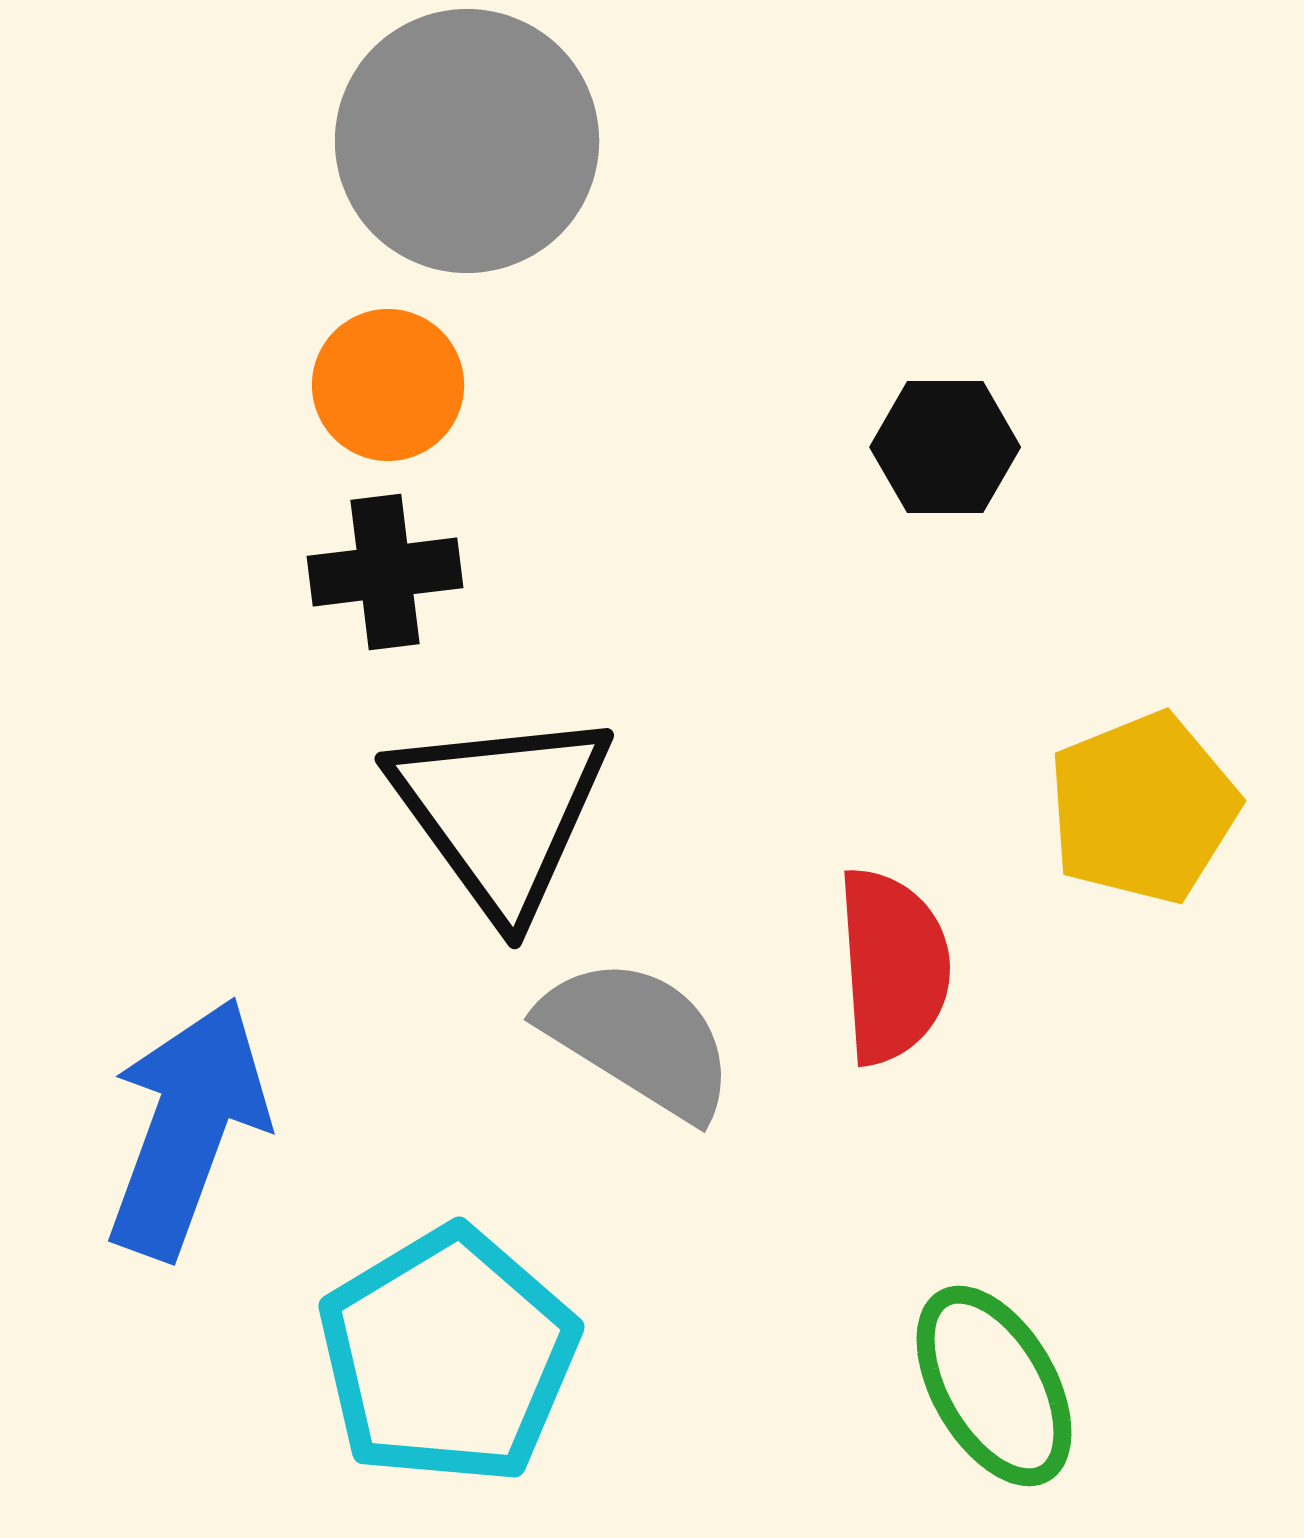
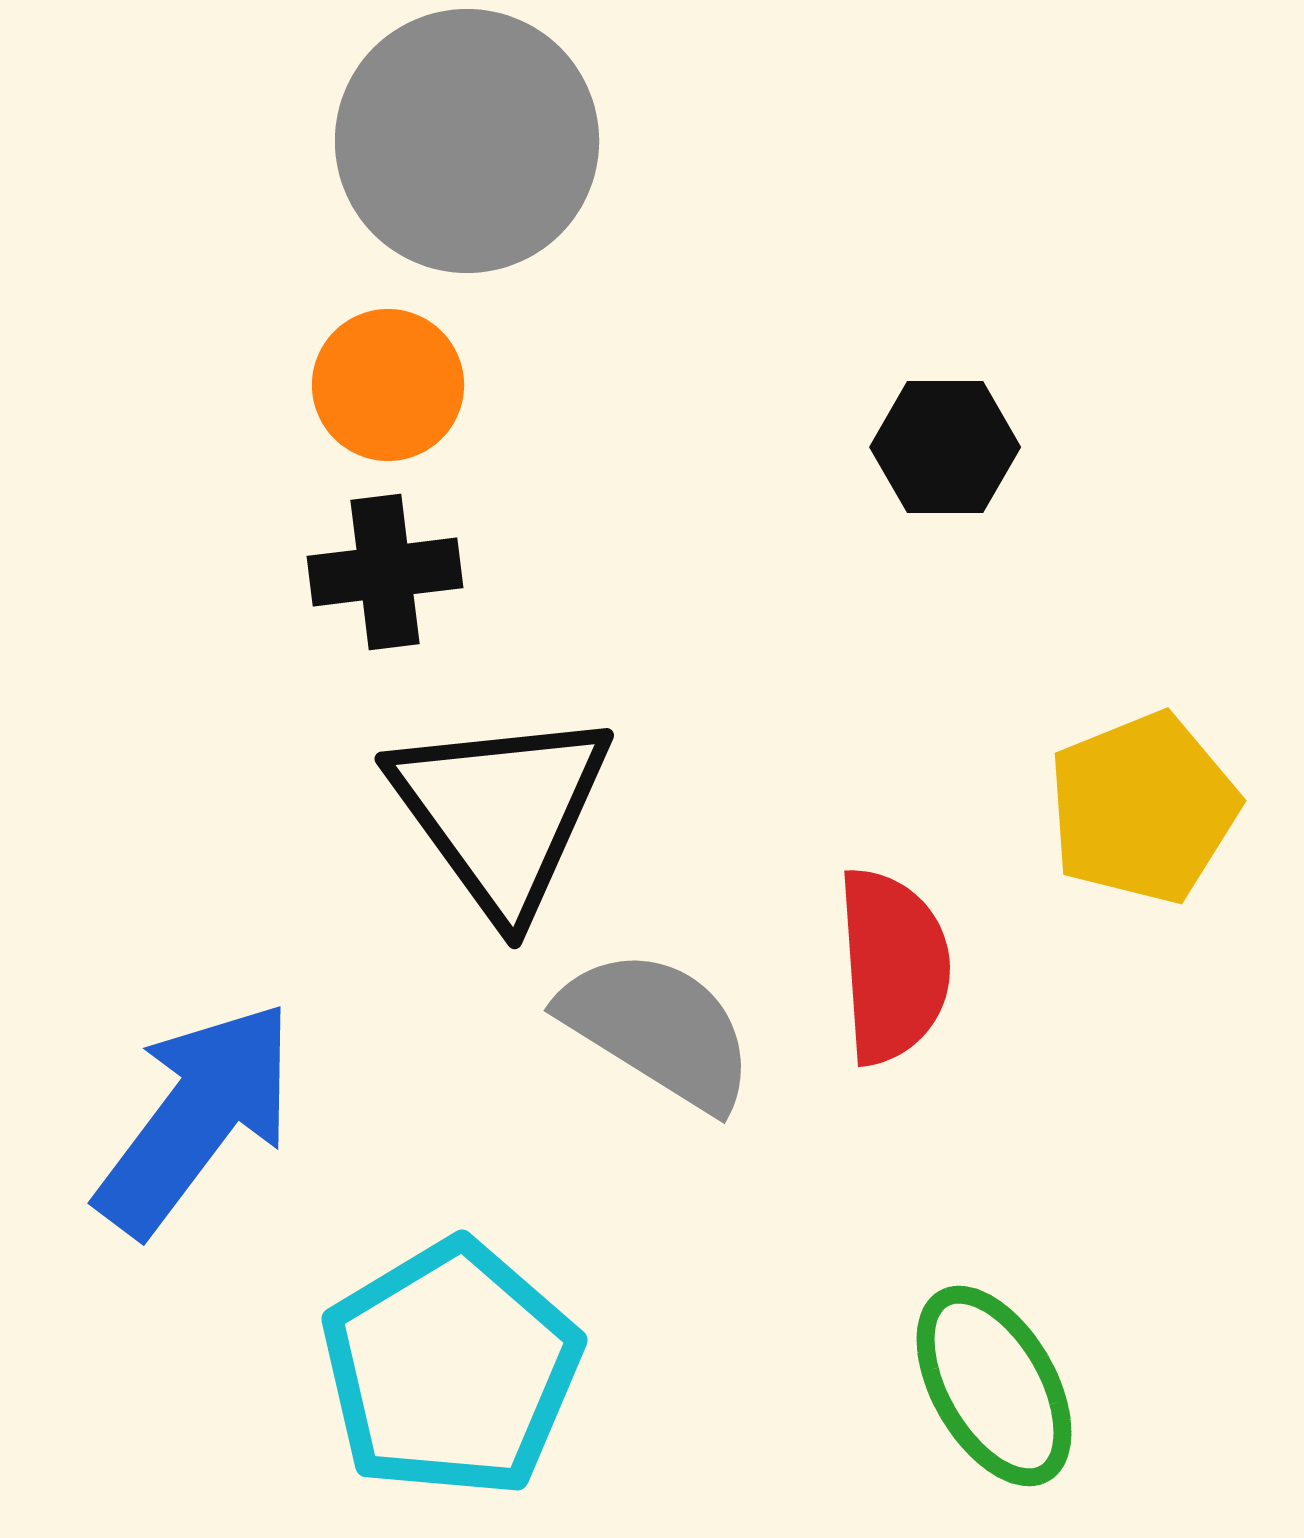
gray semicircle: moved 20 px right, 9 px up
blue arrow: moved 9 px right, 10 px up; rotated 17 degrees clockwise
cyan pentagon: moved 3 px right, 13 px down
